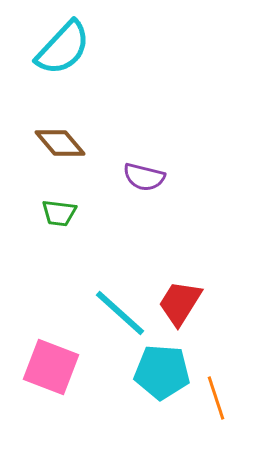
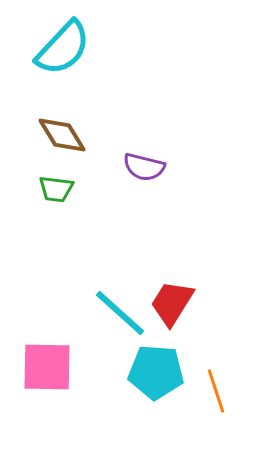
brown diamond: moved 2 px right, 8 px up; rotated 9 degrees clockwise
purple semicircle: moved 10 px up
green trapezoid: moved 3 px left, 24 px up
red trapezoid: moved 8 px left
pink square: moved 4 px left; rotated 20 degrees counterclockwise
cyan pentagon: moved 6 px left
orange line: moved 7 px up
